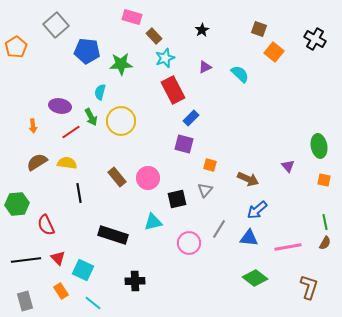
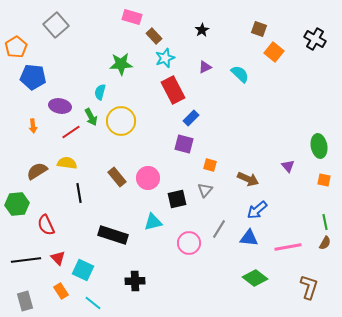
blue pentagon at (87, 51): moved 54 px left, 26 px down
brown semicircle at (37, 162): moved 9 px down
